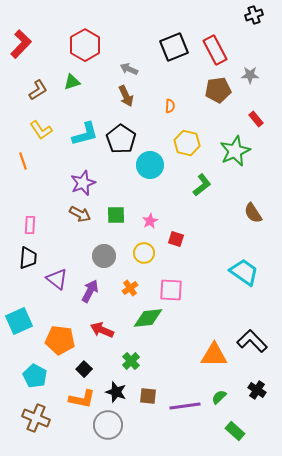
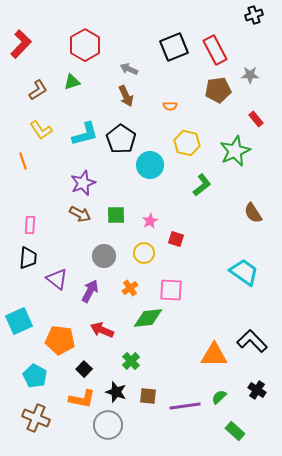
orange semicircle at (170, 106): rotated 88 degrees clockwise
